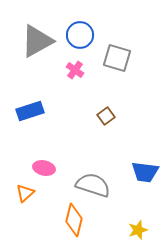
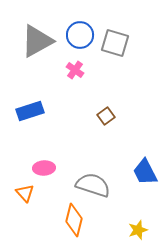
gray square: moved 2 px left, 15 px up
pink ellipse: rotated 15 degrees counterclockwise
blue trapezoid: rotated 56 degrees clockwise
orange triangle: rotated 30 degrees counterclockwise
